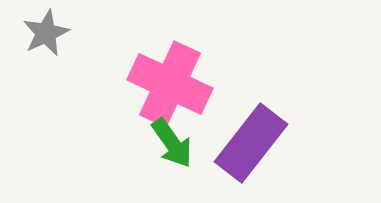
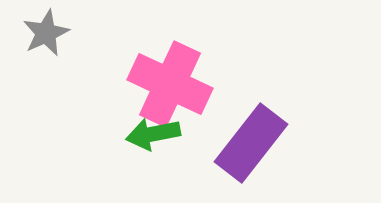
green arrow: moved 19 px left, 9 px up; rotated 114 degrees clockwise
